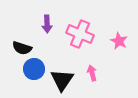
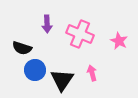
blue circle: moved 1 px right, 1 px down
